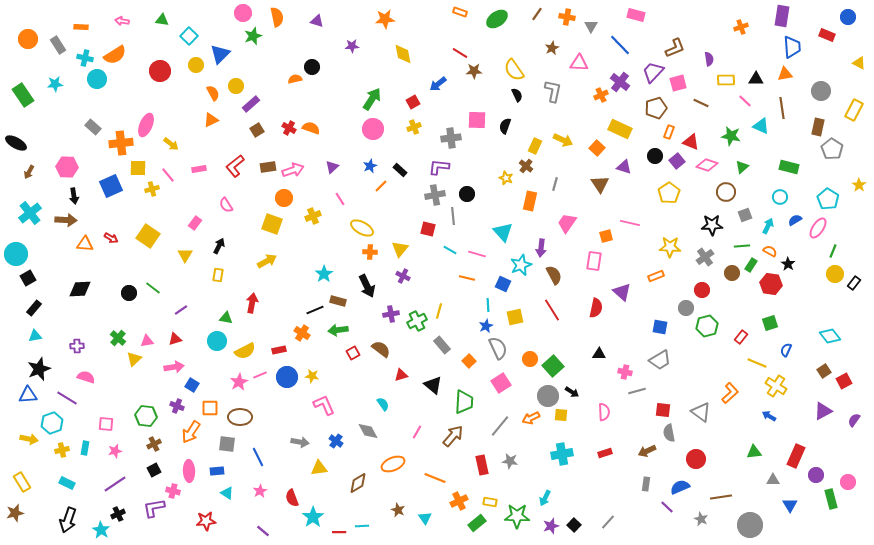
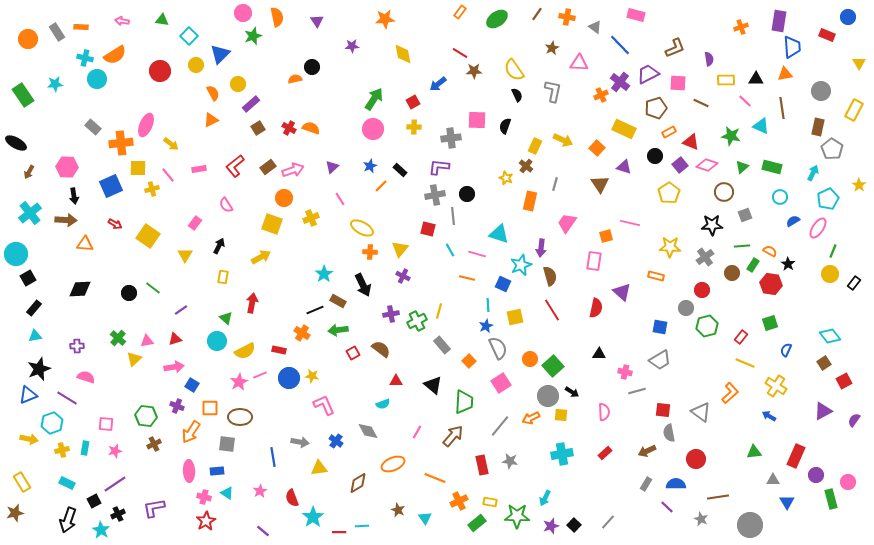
orange rectangle at (460, 12): rotated 72 degrees counterclockwise
purple rectangle at (782, 16): moved 3 px left, 5 px down
purple triangle at (317, 21): rotated 40 degrees clockwise
gray triangle at (591, 26): moved 4 px right, 1 px down; rotated 24 degrees counterclockwise
gray rectangle at (58, 45): moved 1 px left, 13 px up
yellow triangle at (859, 63): rotated 32 degrees clockwise
purple trapezoid at (653, 72): moved 5 px left, 2 px down; rotated 20 degrees clockwise
pink square at (678, 83): rotated 18 degrees clockwise
yellow circle at (236, 86): moved 2 px right, 2 px up
green arrow at (372, 99): moved 2 px right
yellow cross at (414, 127): rotated 24 degrees clockwise
yellow rectangle at (620, 129): moved 4 px right
brown square at (257, 130): moved 1 px right, 2 px up
orange rectangle at (669, 132): rotated 40 degrees clockwise
purple square at (677, 161): moved 3 px right, 4 px down
brown rectangle at (268, 167): rotated 28 degrees counterclockwise
green rectangle at (789, 167): moved 17 px left
brown circle at (726, 192): moved 2 px left
cyan pentagon at (828, 199): rotated 15 degrees clockwise
yellow cross at (313, 216): moved 2 px left, 2 px down
blue semicircle at (795, 220): moved 2 px left, 1 px down
cyan arrow at (768, 226): moved 45 px right, 53 px up
cyan triangle at (503, 232): moved 4 px left, 2 px down; rotated 30 degrees counterclockwise
red arrow at (111, 238): moved 4 px right, 14 px up
cyan line at (450, 250): rotated 32 degrees clockwise
yellow arrow at (267, 261): moved 6 px left, 4 px up
green rectangle at (751, 265): moved 2 px right
yellow circle at (835, 274): moved 5 px left
yellow rectangle at (218, 275): moved 5 px right, 2 px down
brown semicircle at (554, 275): moved 4 px left, 1 px down; rotated 12 degrees clockwise
orange rectangle at (656, 276): rotated 35 degrees clockwise
black arrow at (367, 286): moved 4 px left, 1 px up
brown rectangle at (338, 301): rotated 14 degrees clockwise
green triangle at (226, 318): rotated 32 degrees clockwise
red rectangle at (279, 350): rotated 24 degrees clockwise
yellow line at (757, 363): moved 12 px left
brown square at (824, 371): moved 8 px up
red triangle at (401, 375): moved 5 px left, 6 px down; rotated 16 degrees clockwise
blue circle at (287, 377): moved 2 px right, 1 px down
blue triangle at (28, 395): rotated 18 degrees counterclockwise
cyan semicircle at (383, 404): rotated 104 degrees clockwise
red rectangle at (605, 453): rotated 24 degrees counterclockwise
blue line at (258, 457): moved 15 px right; rotated 18 degrees clockwise
black square at (154, 470): moved 60 px left, 31 px down
gray rectangle at (646, 484): rotated 24 degrees clockwise
blue semicircle at (680, 487): moved 4 px left, 3 px up; rotated 24 degrees clockwise
pink cross at (173, 491): moved 31 px right, 6 px down
brown line at (721, 497): moved 3 px left
blue triangle at (790, 505): moved 3 px left, 3 px up
red star at (206, 521): rotated 24 degrees counterclockwise
